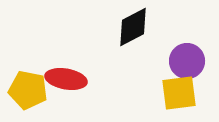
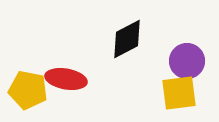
black diamond: moved 6 px left, 12 px down
